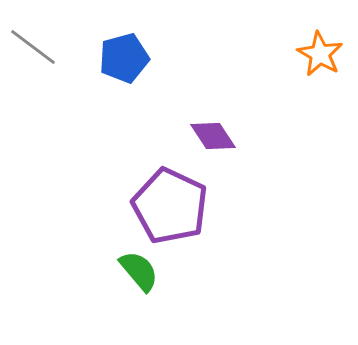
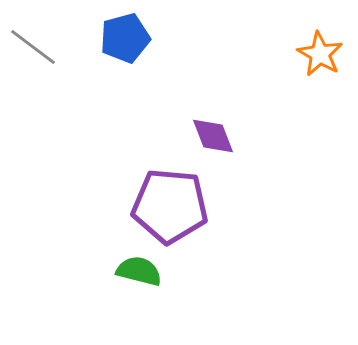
blue pentagon: moved 1 px right, 20 px up
purple diamond: rotated 12 degrees clockwise
purple pentagon: rotated 20 degrees counterclockwise
green semicircle: rotated 36 degrees counterclockwise
